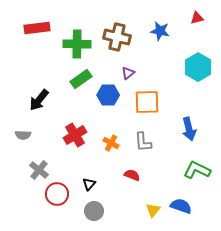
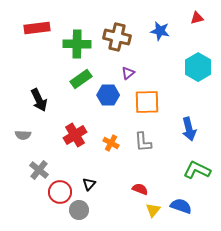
black arrow: rotated 65 degrees counterclockwise
red semicircle: moved 8 px right, 14 px down
red circle: moved 3 px right, 2 px up
gray circle: moved 15 px left, 1 px up
